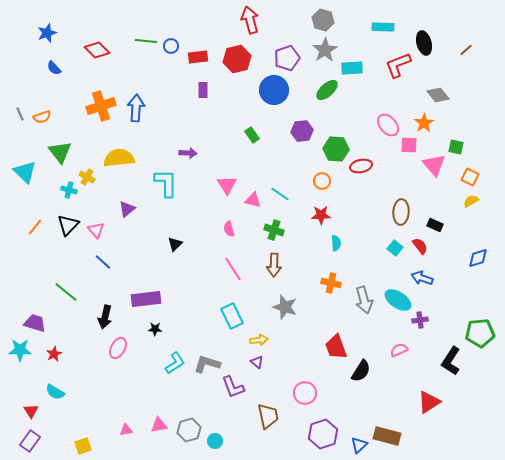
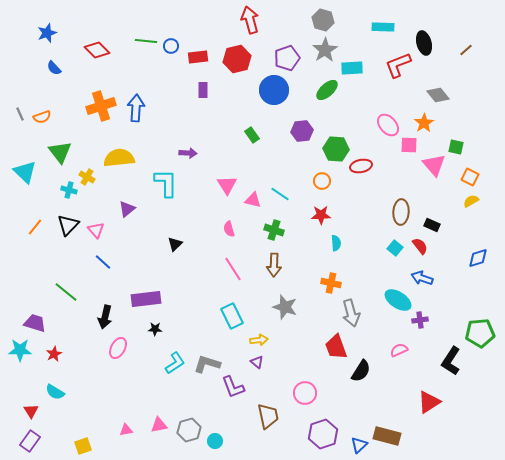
black rectangle at (435, 225): moved 3 px left
gray arrow at (364, 300): moved 13 px left, 13 px down
